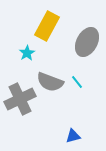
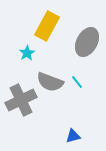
gray cross: moved 1 px right, 1 px down
